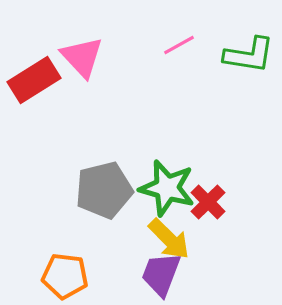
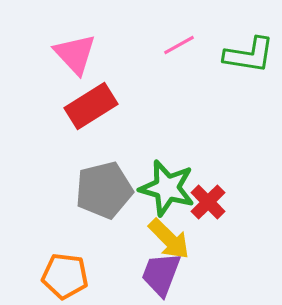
pink triangle: moved 7 px left, 3 px up
red rectangle: moved 57 px right, 26 px down
